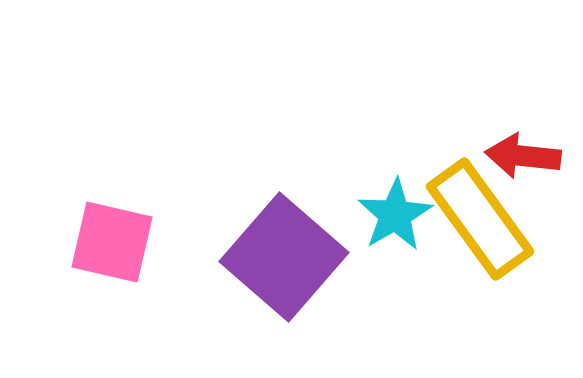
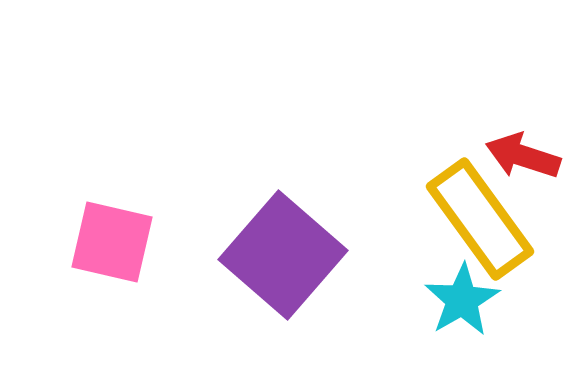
red arrow: rotated 12 degrees clockwise
cyan star: moved 67 px right, 85 px down
purple square: moved 1 px left, 2 px up
